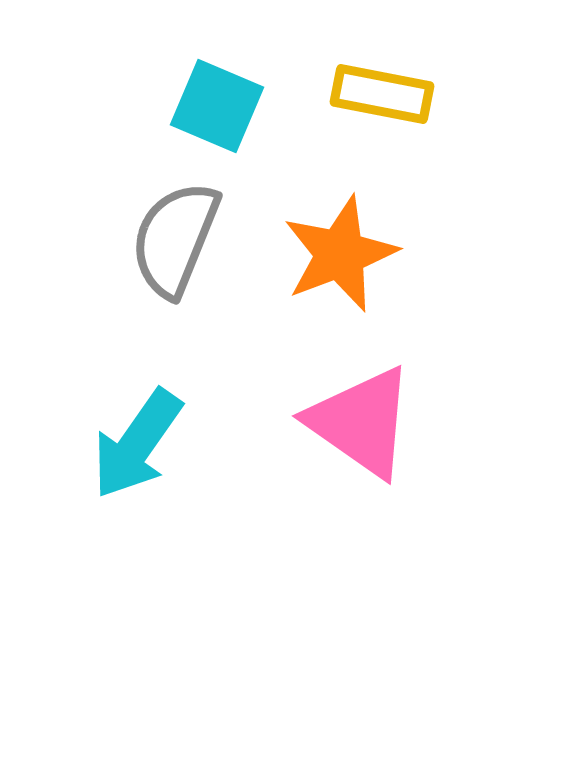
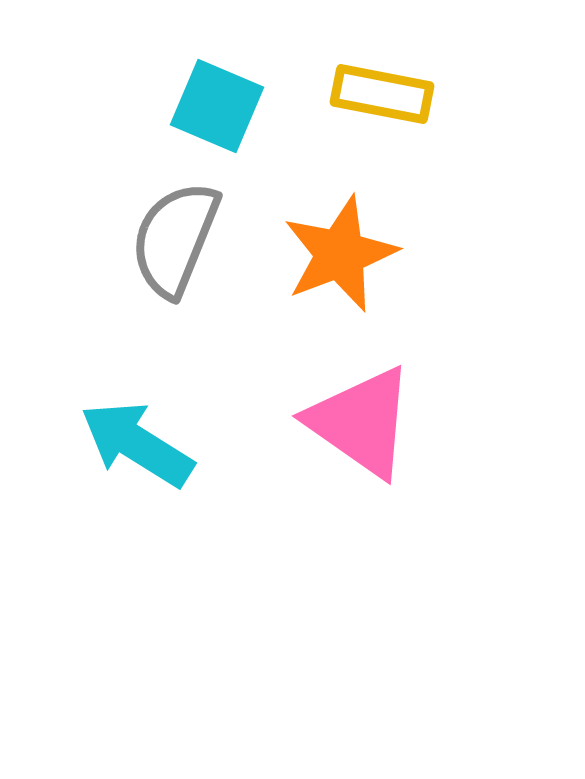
cyan arrow: rotated 87 degrees clockwise
